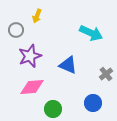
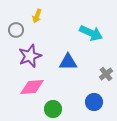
blue triangle: moved 3 px up; rotated 24 degrees counterclockwise
blue circle: moved 1 px right, 1 px up
